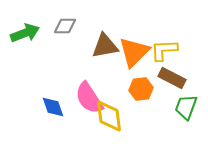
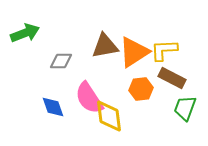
gray diamond: moved 4 px left, 35 px down
orange triangle: rotated 12 degrees clockwise
green trapezoid: moved 1 px left, 1 px down
